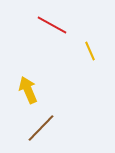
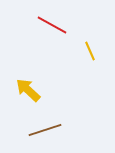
yellow arrow: rotated 24 degrees counterclockwise
brown line: moved 4 px right, 2 px down; rotated 28 degrees clockwise
